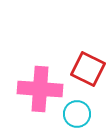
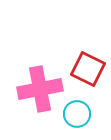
pink cross: rotated 15 degrees counterclockwise
